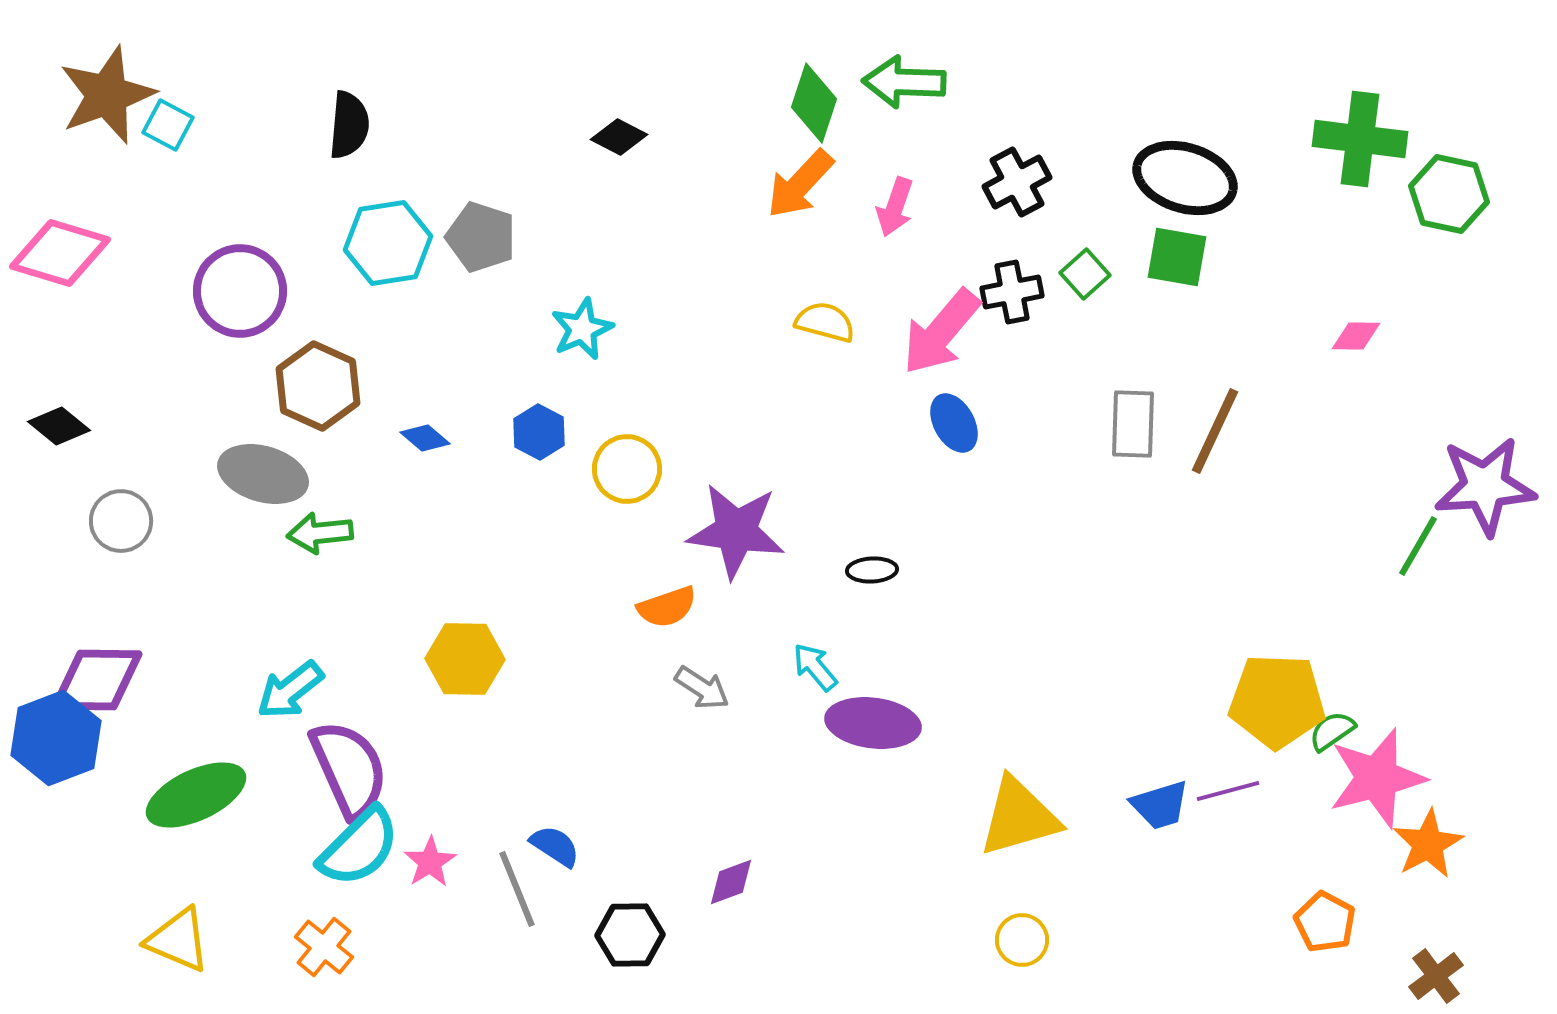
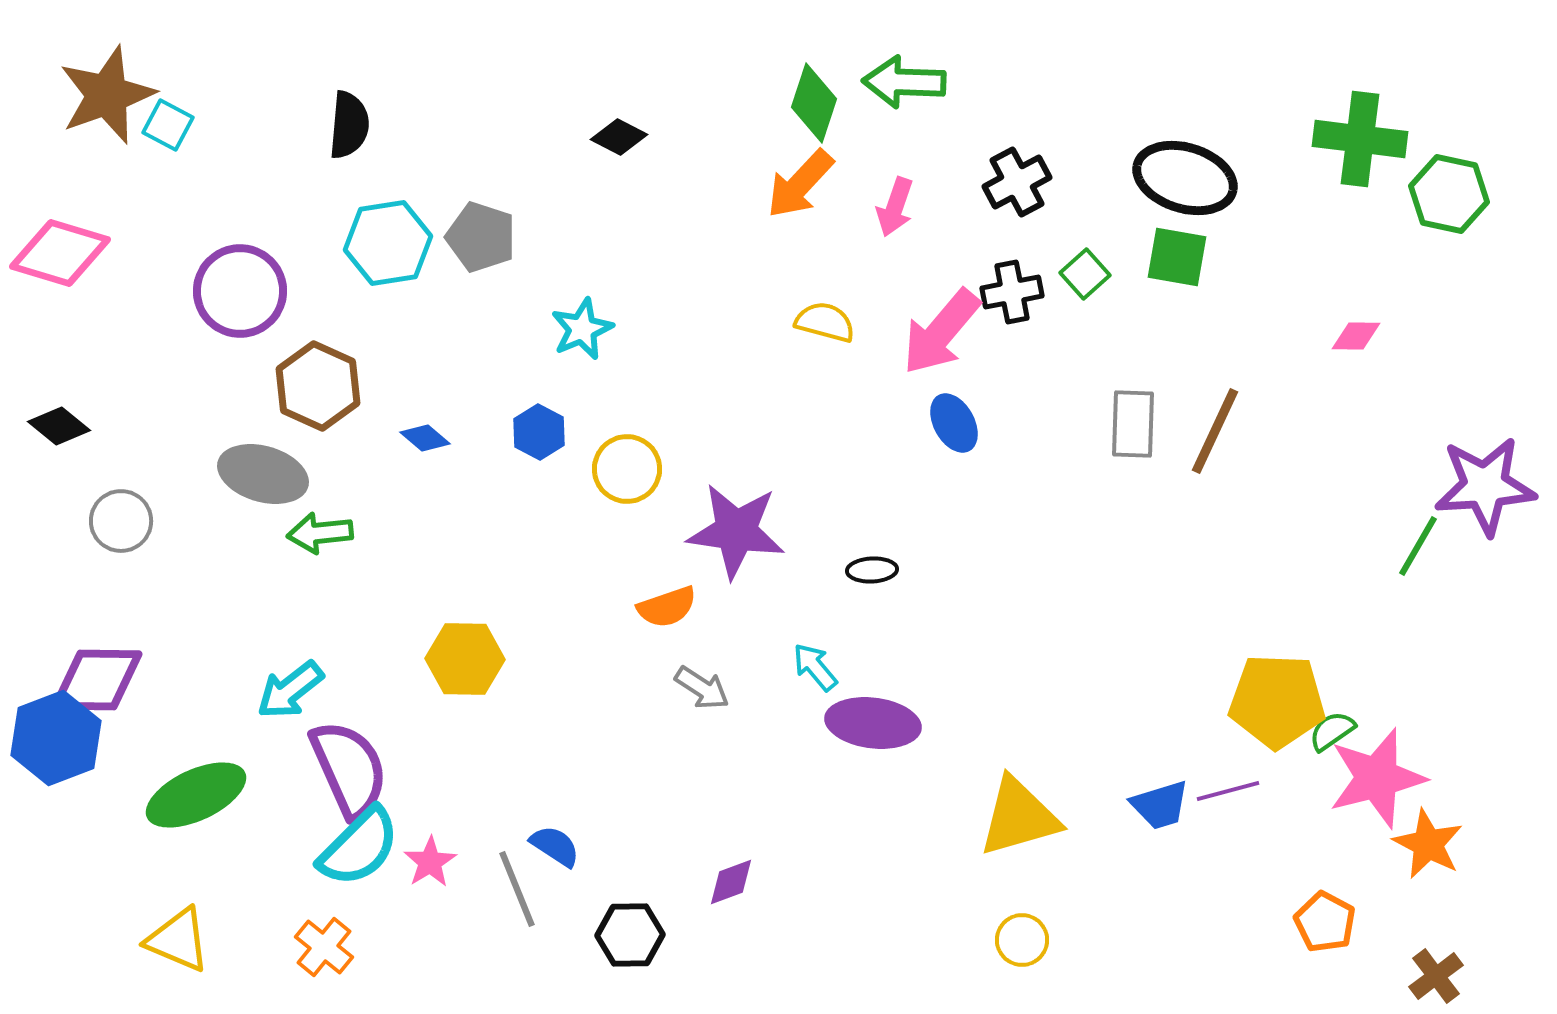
orange star at (1428, 844): rotated 16 degrees counterclockwise
